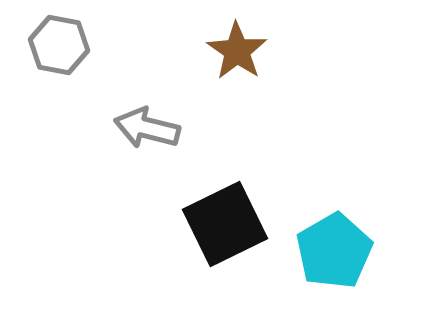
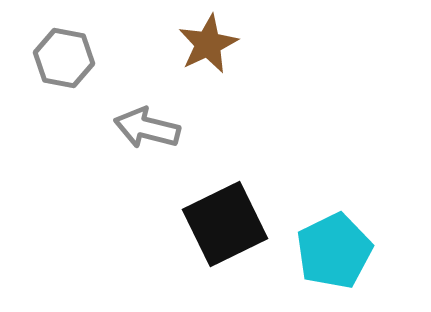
gray hexagon: moved 5 px right, 13 px down
brown star: moved 29 px left, 7 px up; rotated 12 degrees clockwise
cyan pentagon: rotated 4 degrees clockwise
